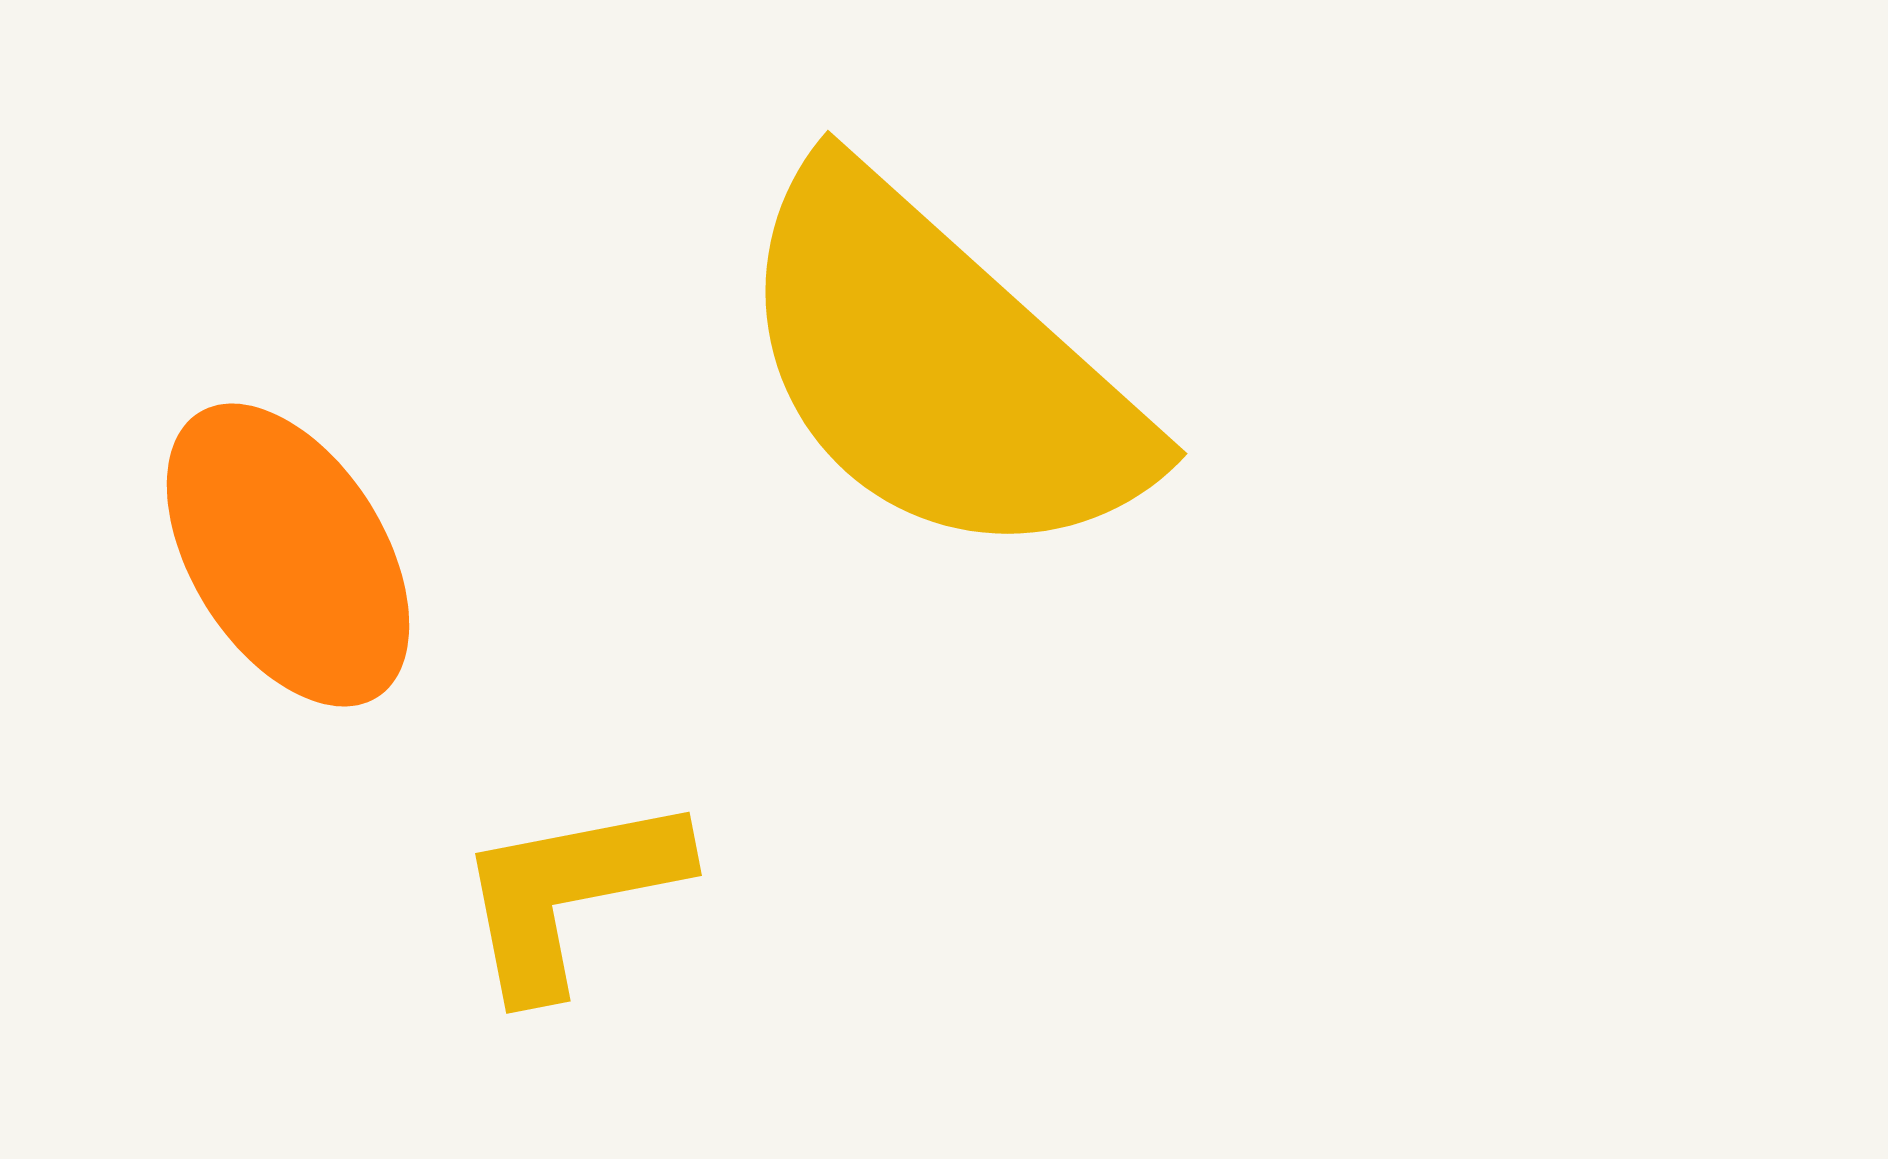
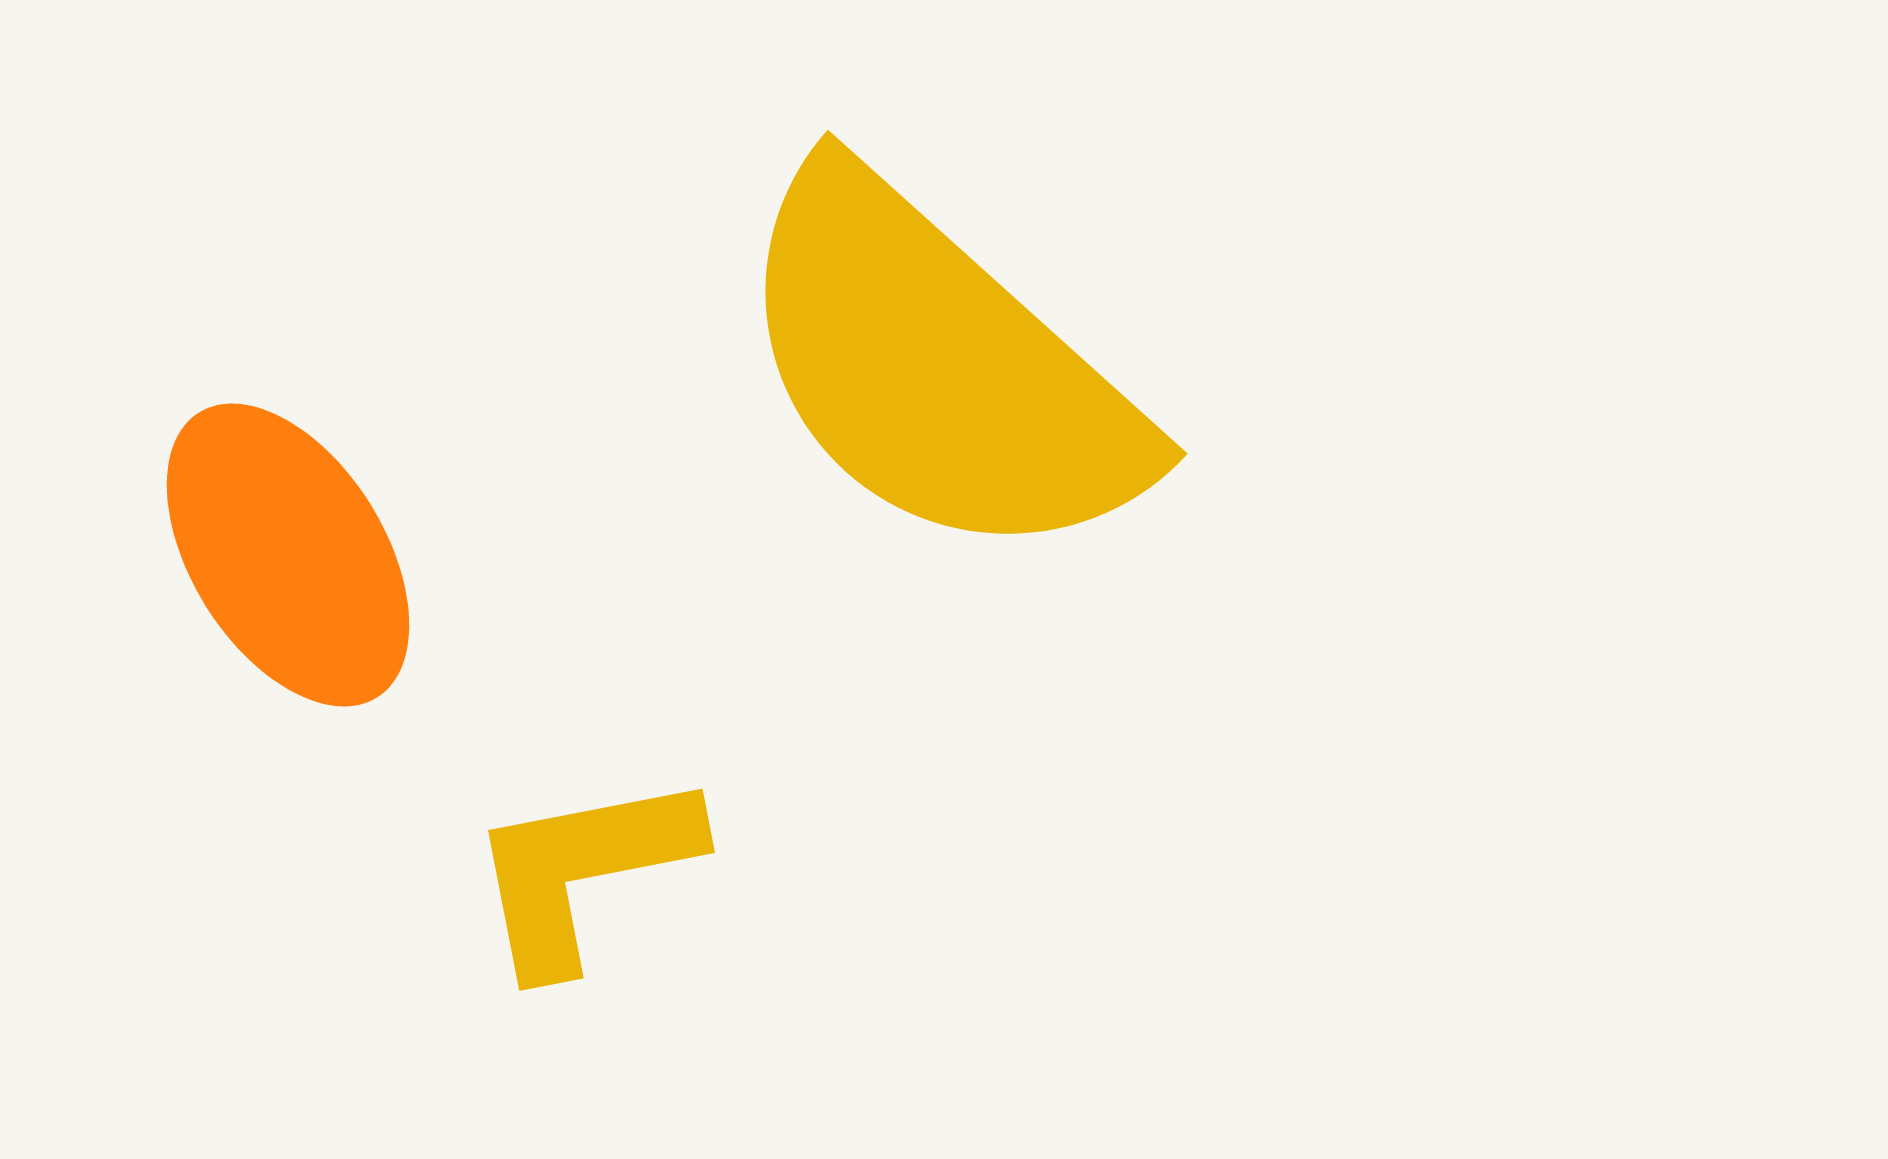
yellow L-shape: moved 13 px right, 23 px up
